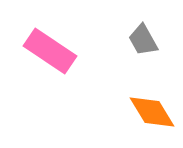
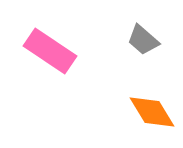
gray trapezoid: rotated 20 degrees counterclockwise
